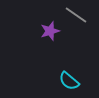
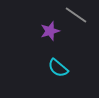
cyan semicircle: moved 11 px left, 13 px up
